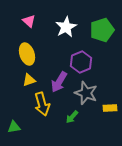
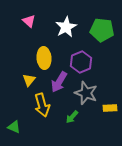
green pentagon: rotated 25 degrees clockwise
yellow ellipse: moved 17 px right, 4 px down; rotated 15 degrees clockwise
yellow triangle: rotated 32 degrees counterclockwise
yellow arrow: moved 1 px down
green triangle: rotated 32 degrees clockwise
